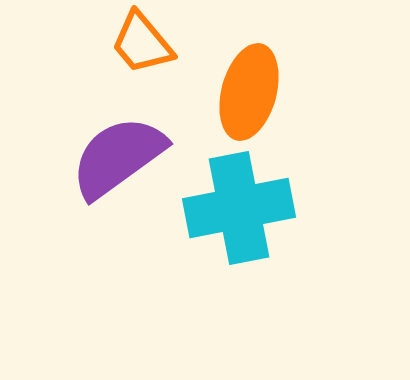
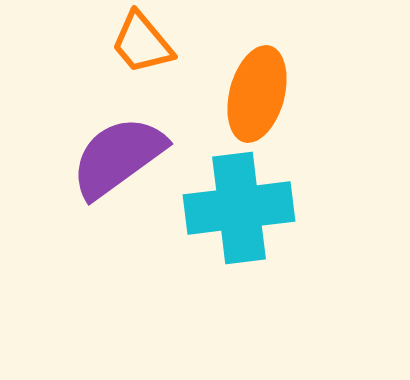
orange ellipse: moved 8 px right, 2 px down
cyan cross: rotated 4 degrees clockwise
